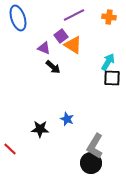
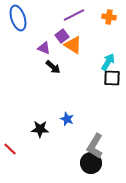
purple square: moved 1 px right
